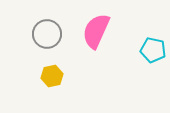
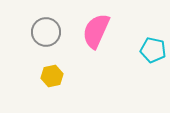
gray circle: moved 1 px left, 2 px up
